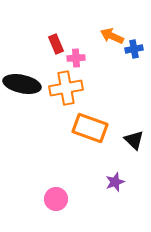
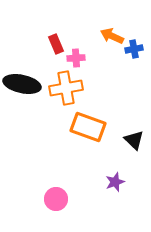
orange rectangle: moved 2 px left, 1 px up
